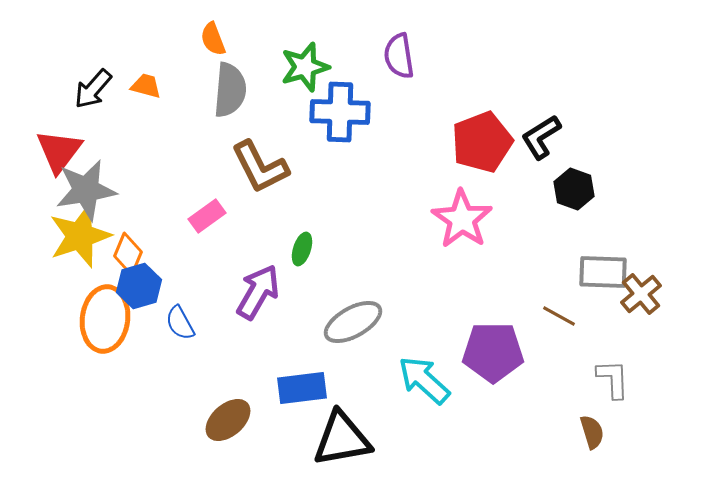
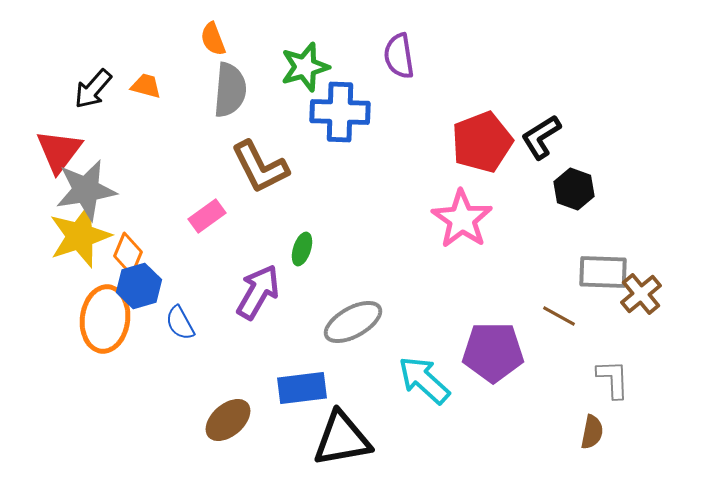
brown semicircle: rotated 28 degrees clockwise
